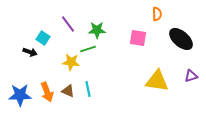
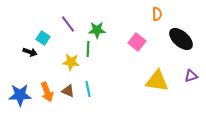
pink square: moved 1 px left, 4 px down; rotated 30 degrees clockwise
green line: rotated 70 degrees counterclockwise
